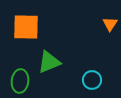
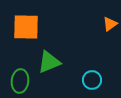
orange triangle: rotated 21 degrees clockwise
